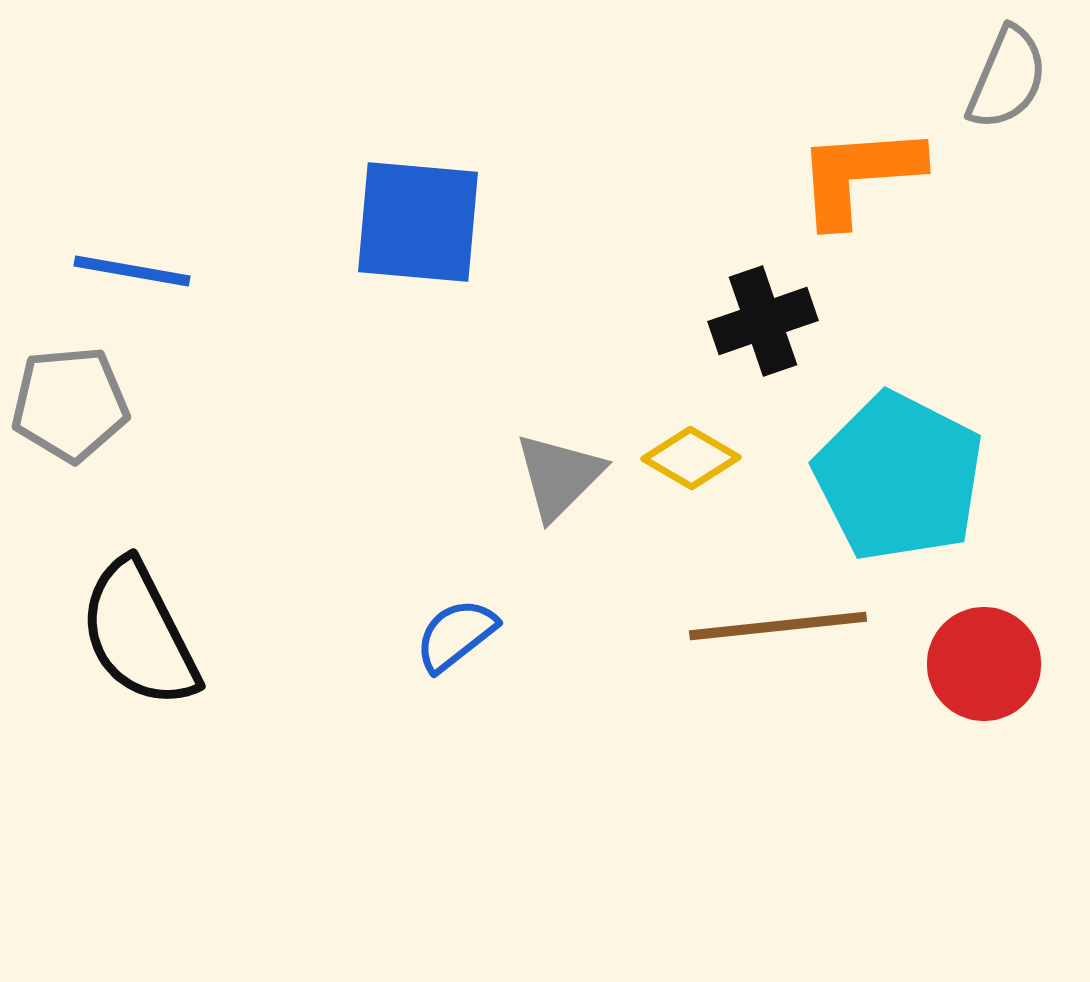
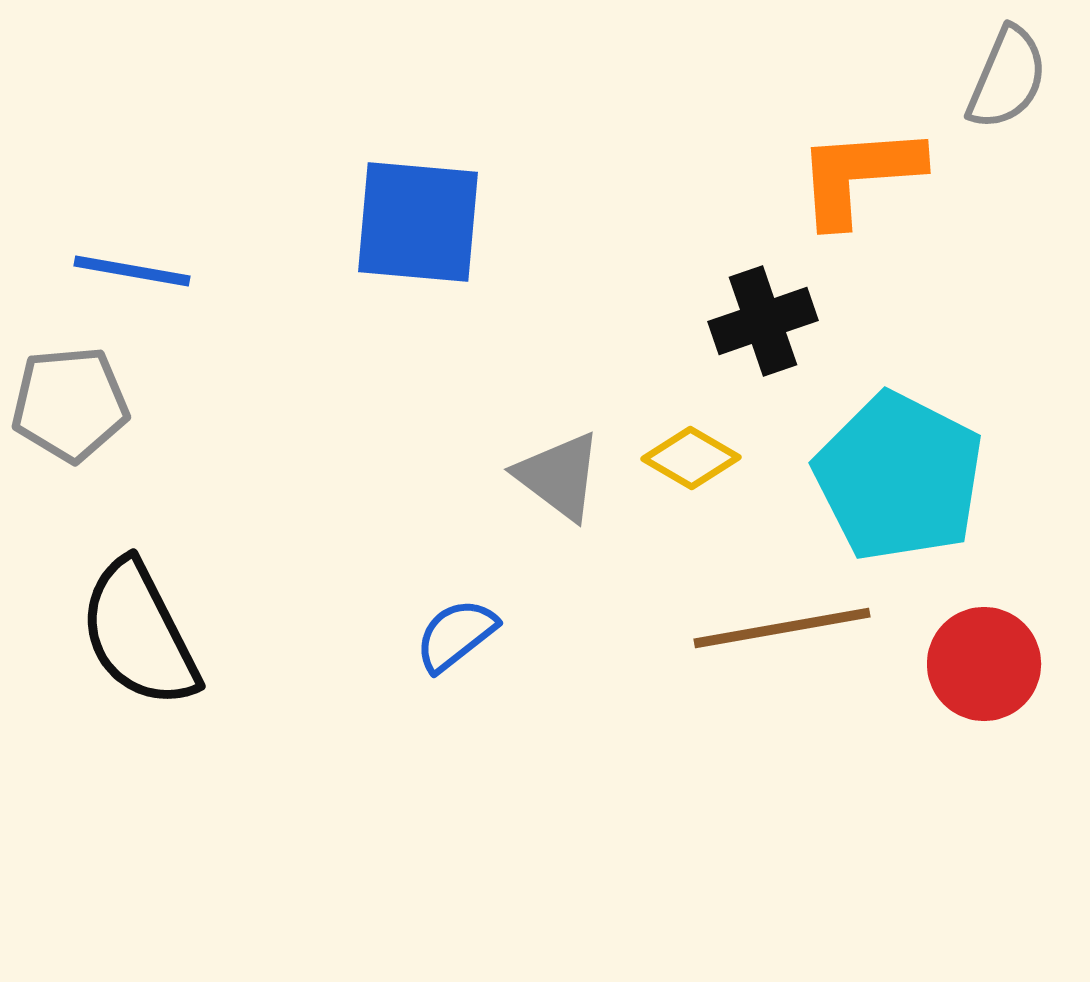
gray triangle: rotated 38 degrees counterclockwise
brown line: moved 4 px right, 2 px down; rotated 4 degrees counterclockwise
